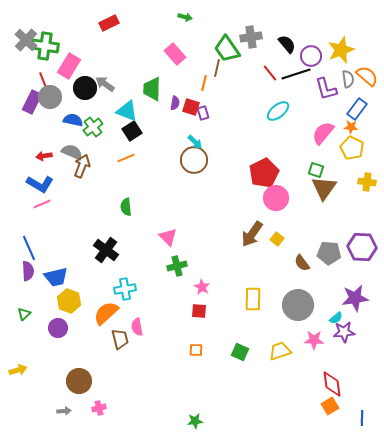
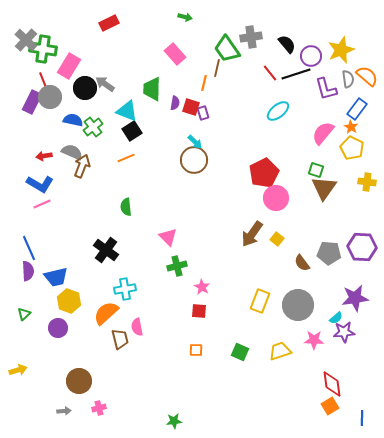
green cross at (45, 46): moved 2 px left, 3 px down
orange star at (351, 127): rotated 24 degrees clockwise
yellow rectangle at (253, 299): moved 7 px right, 2 px down; rotated 20 degrees clockwise
green star at (195, 421): moved 21 px left
